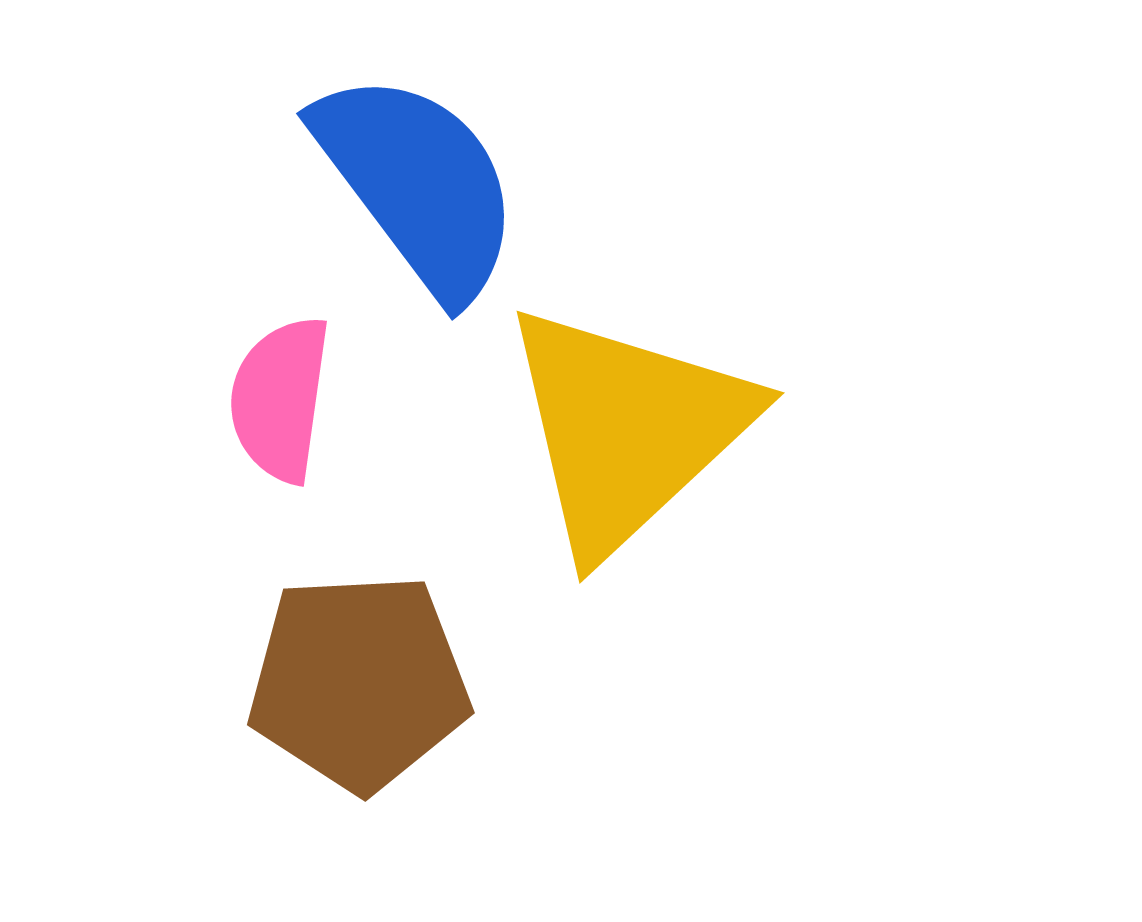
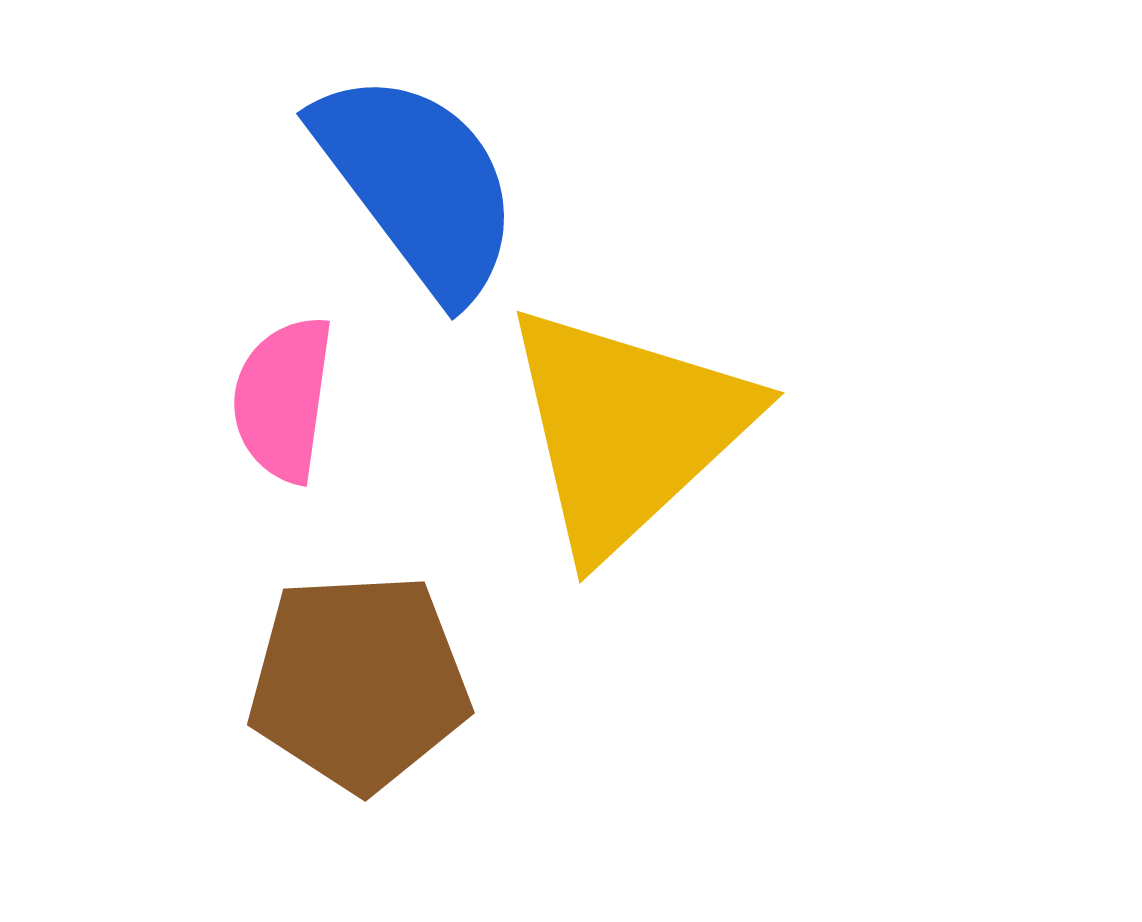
pink semicircle: moved 3 px right
